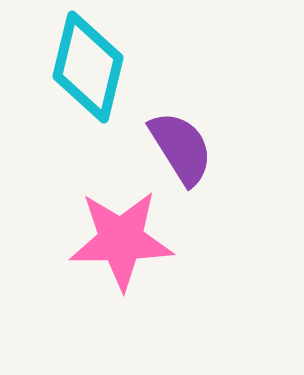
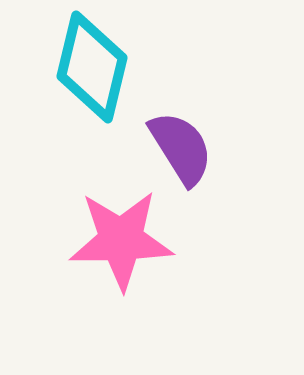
cyan diamond: moved 4 px right
